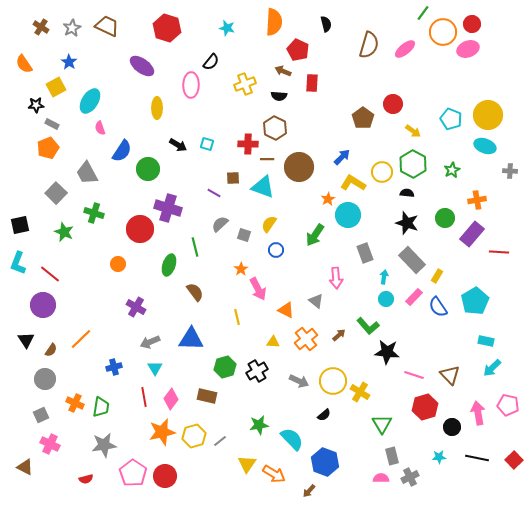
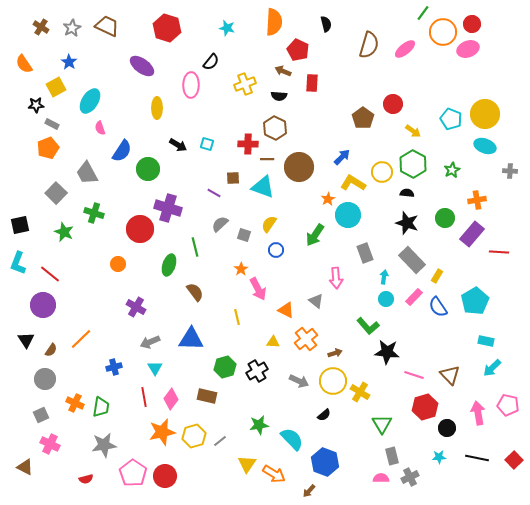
yellow circle at (488, 115): moved 3 px left, 1 px up
brown arrow at (339, 335): moved 4 px left, 18 px down; rotated 24 degrees clockwise
black circle at (452, 427): moved 5 px left, 1 px down
